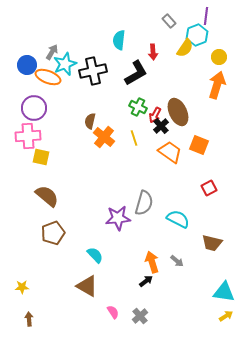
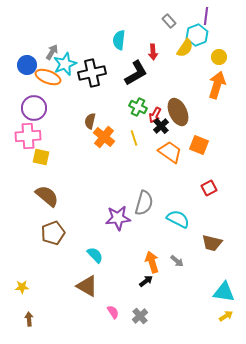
black cross at (93, 71): moved 1 px left, 2 px down
